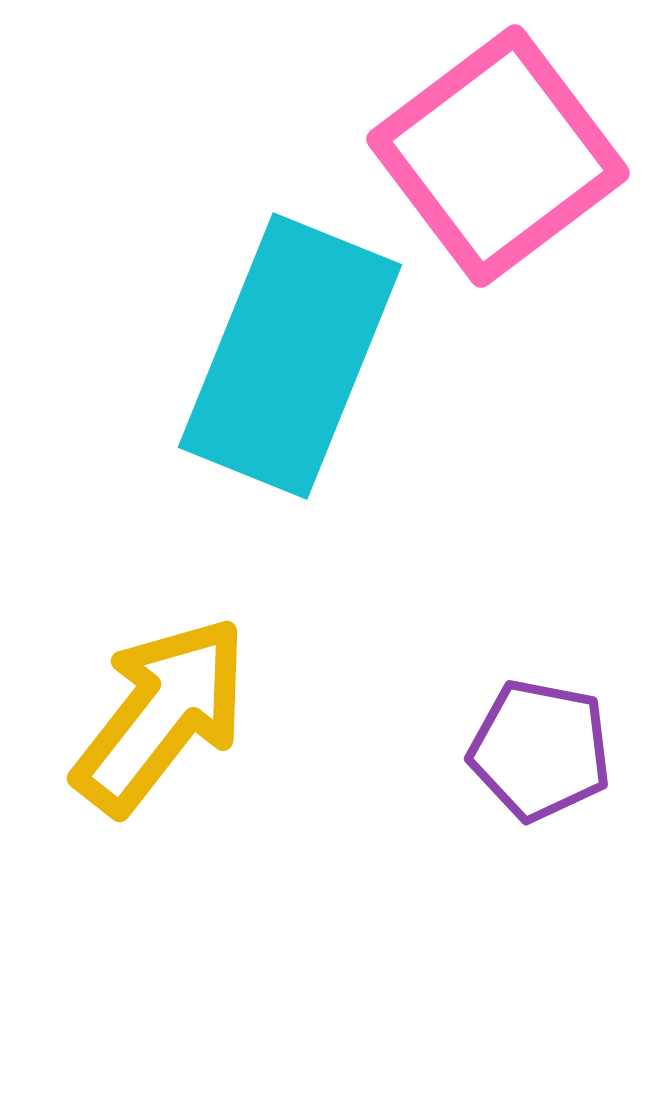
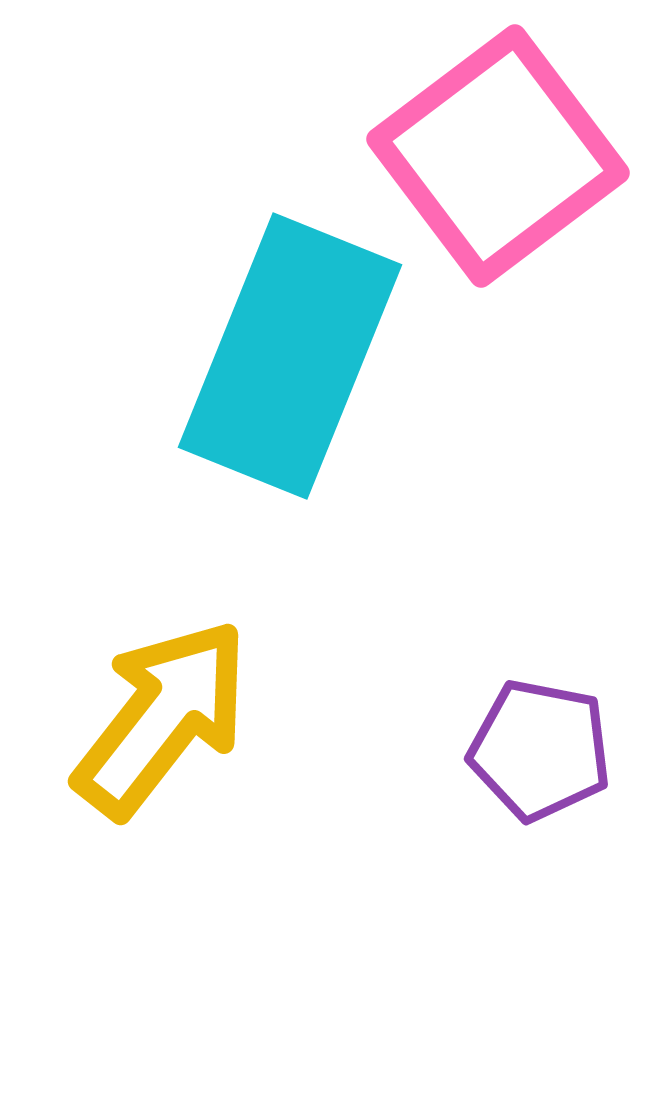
yellow arrow: moved 1 px right, 3 px down
